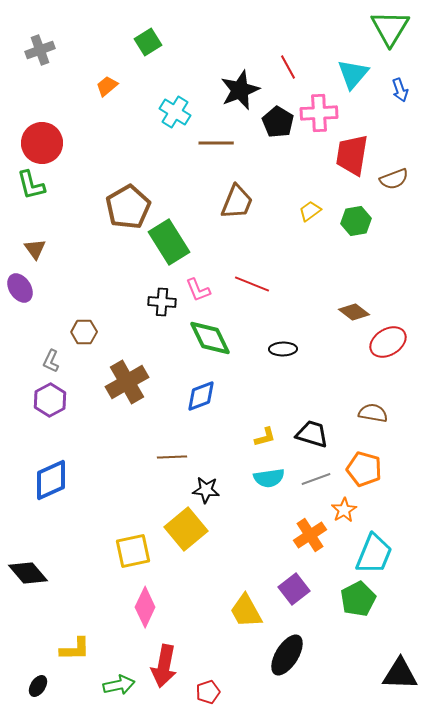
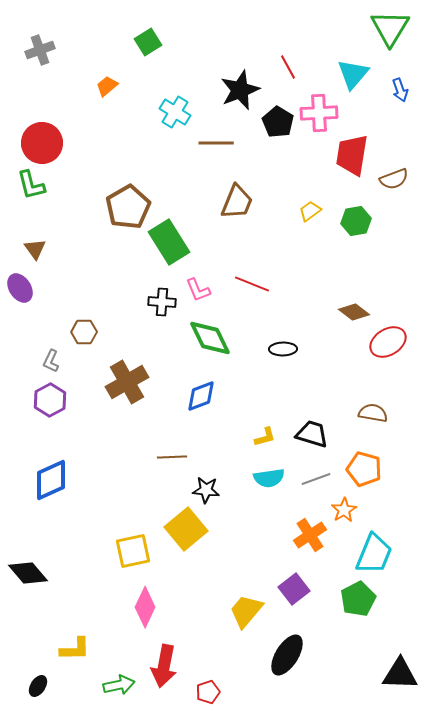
yellow trapezoid at (246, 611): rotated 69 degrees clockwise
